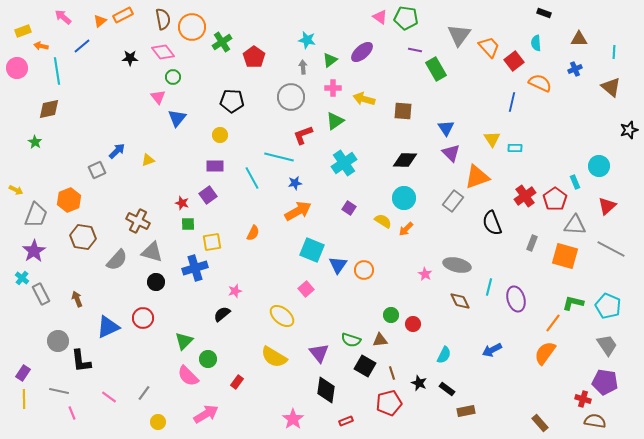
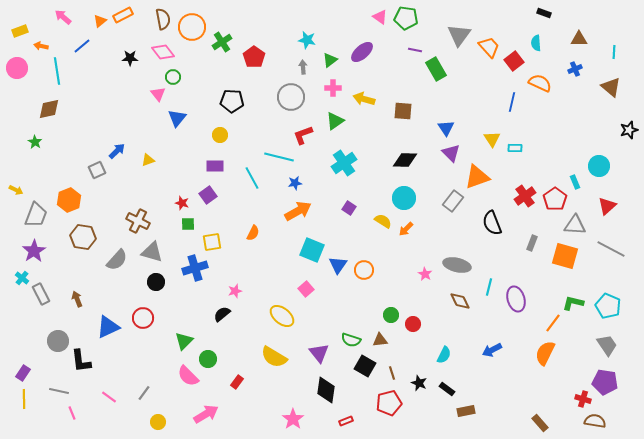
yellow rectangle at (23, 31): moved 3 px left
pink triangle at (158, 97): moved 3 px up
orange semicircle at (545, 353): rotated 10 degrees counterclockwise
